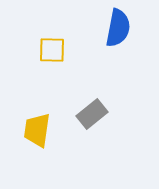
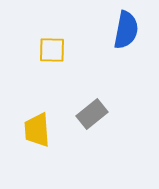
blue semicircle: moved 8 px right, 2 px down
yellow trapezoid: rotated 12 degrees counterclockwise
